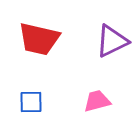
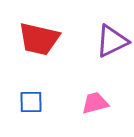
pink trapezoid: moved 2 px left, 2 px down
